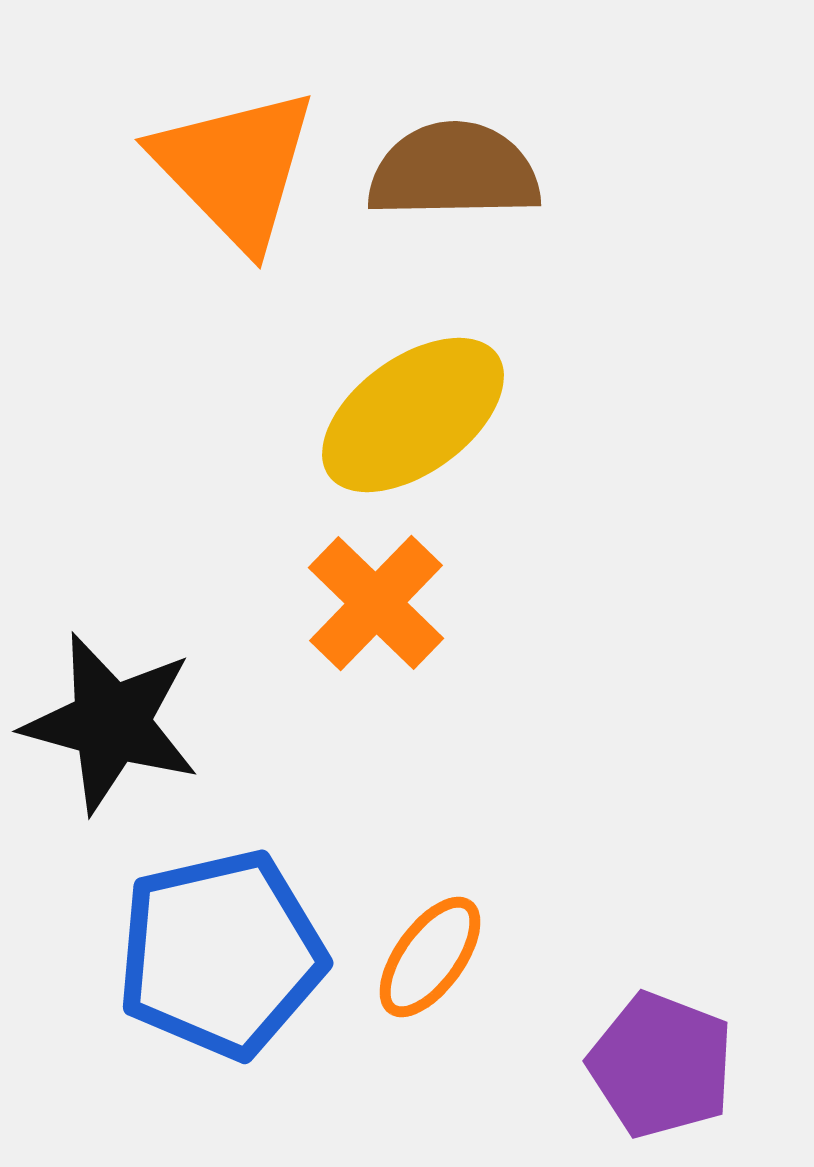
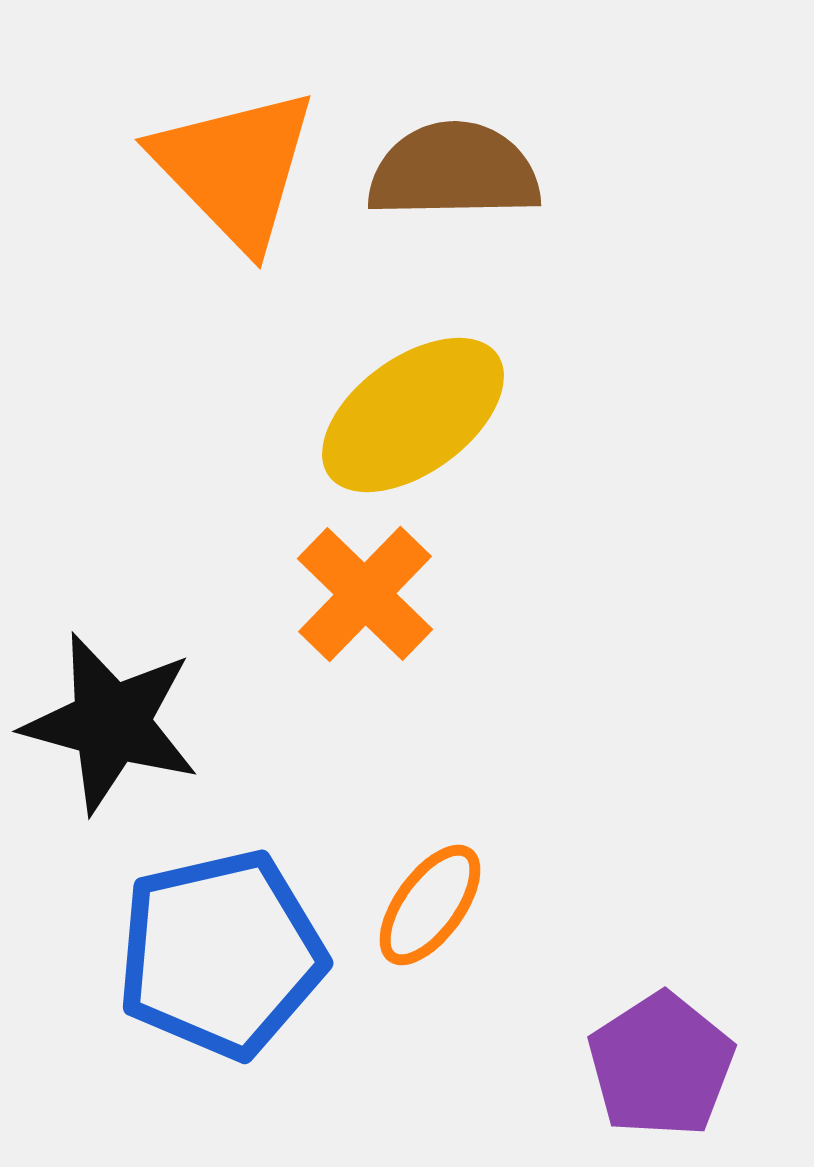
orange cross: moved 11 px left, 9 px up
orange ellipse: moved 52 px up
purple pentagon: rotated 18 degrees clockwise
